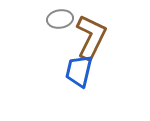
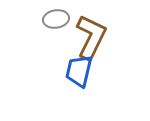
gray ellipse: moved 4 px left
